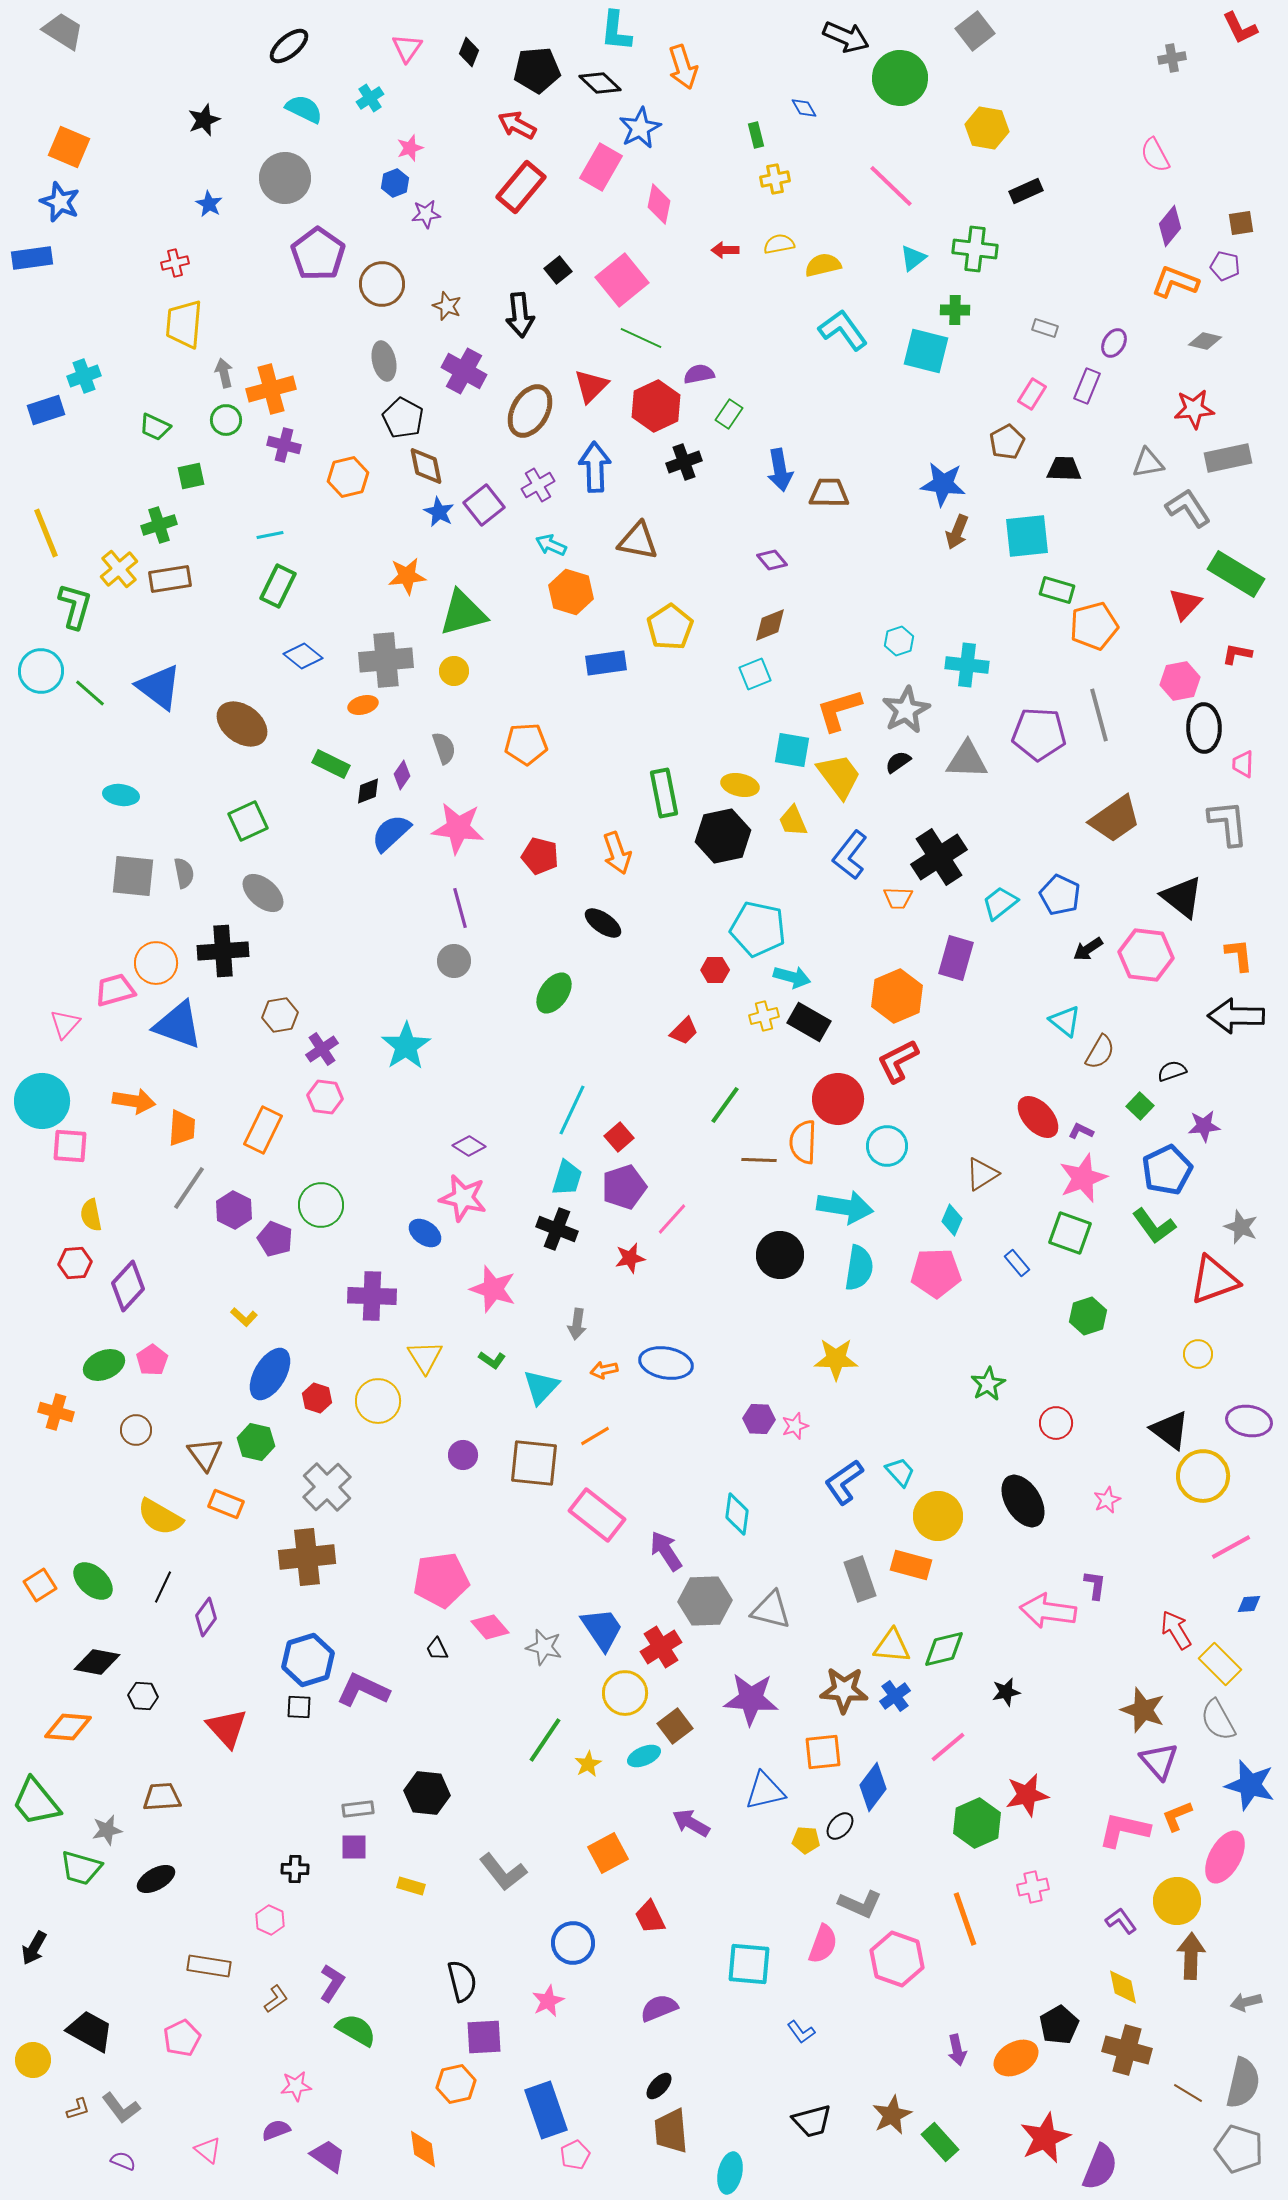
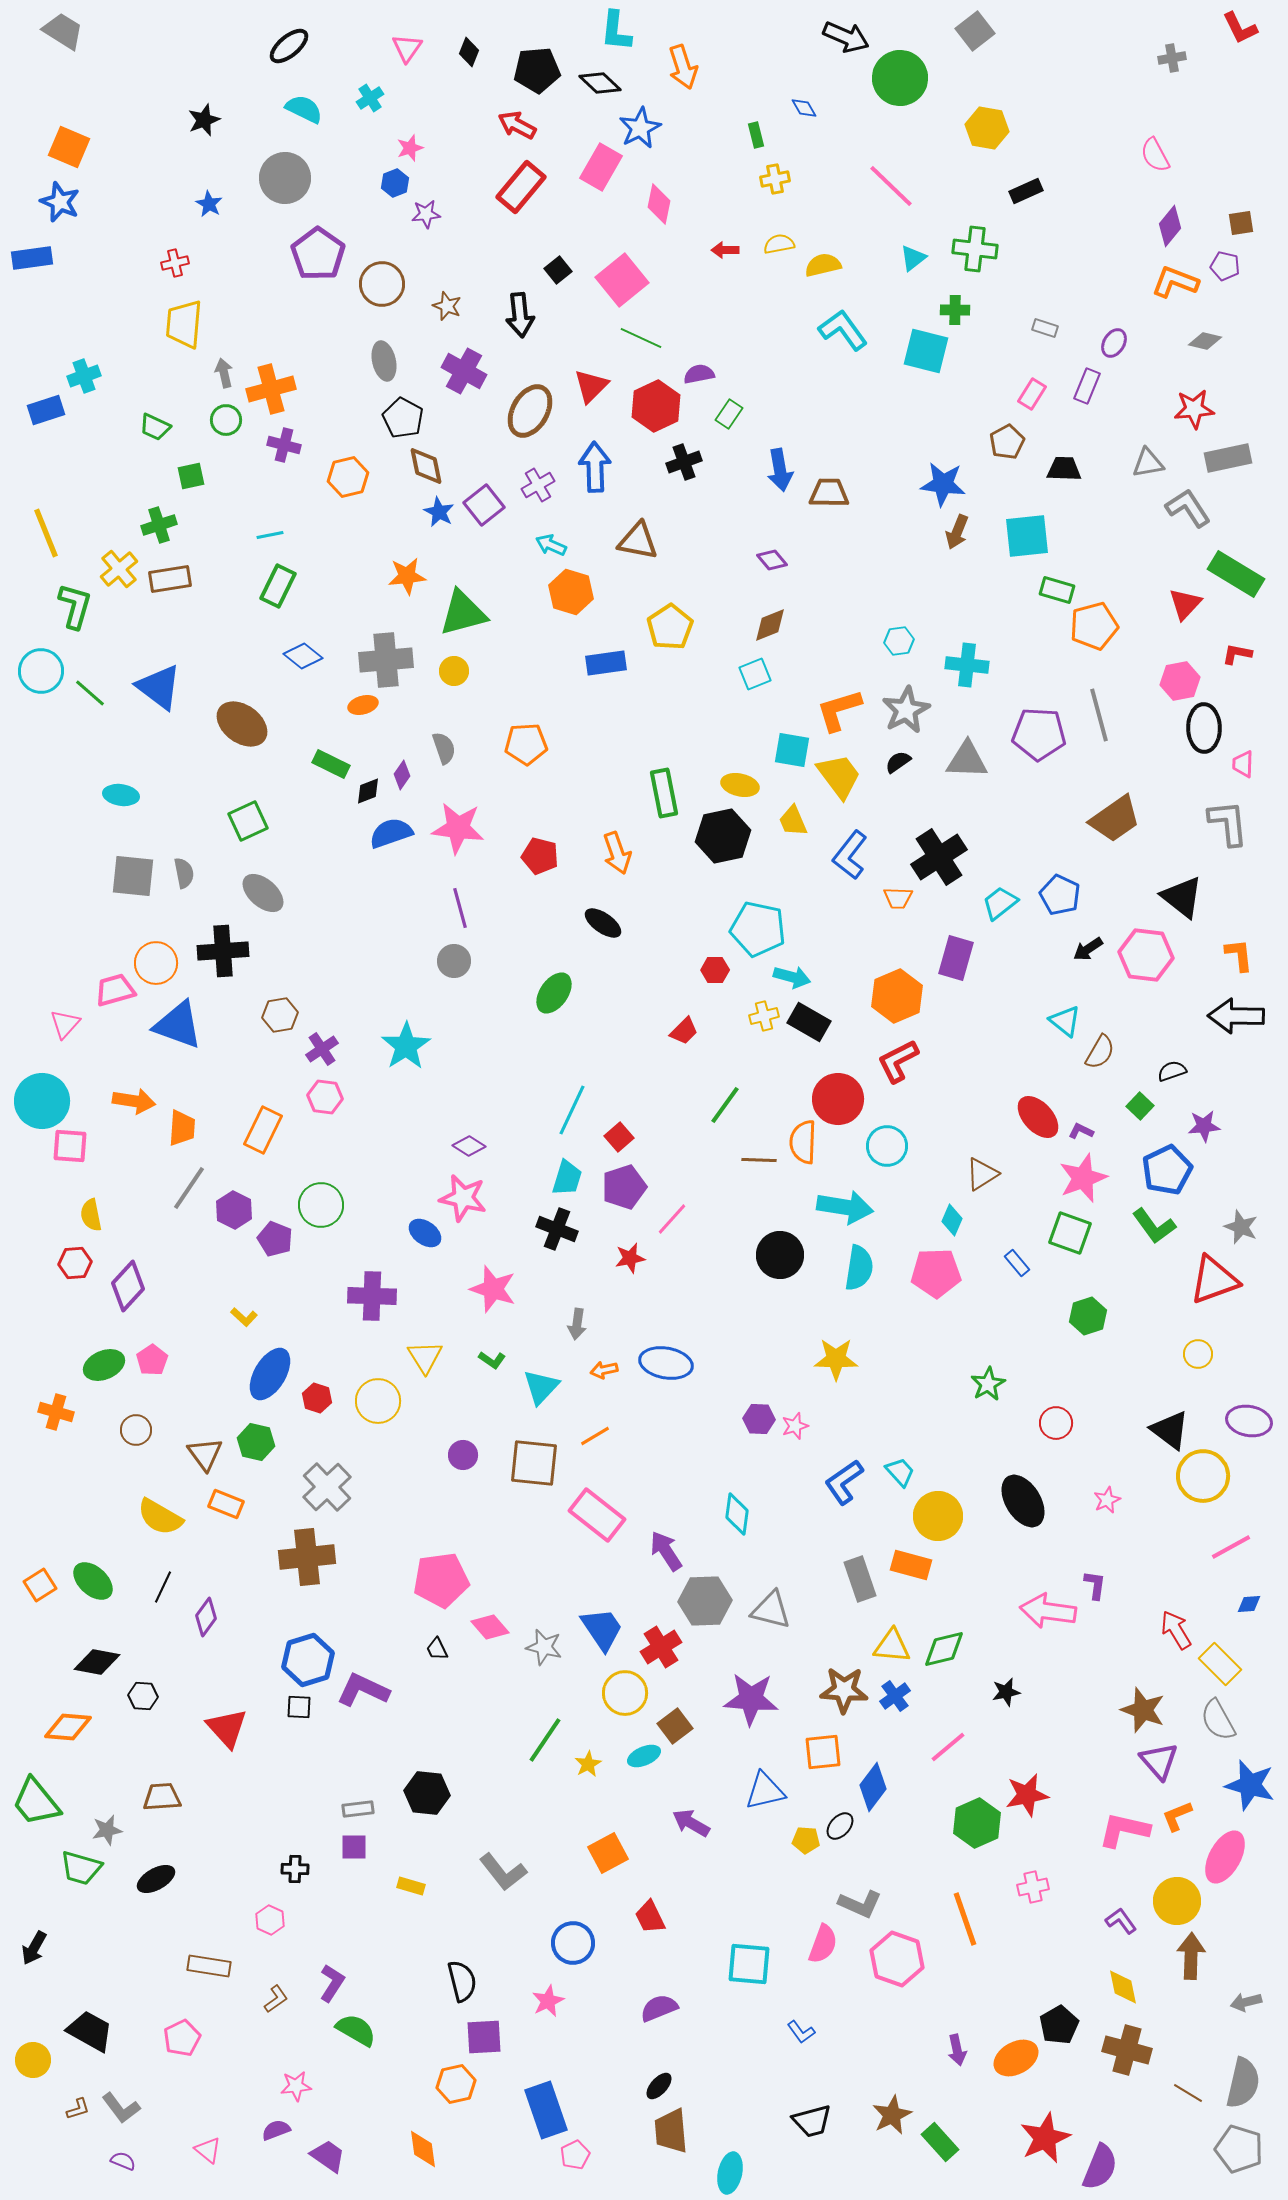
cyan hexagon at (899, 641): rotated 12 degrees clockwise
blue semicircle at (391, 833): rotated 24 degrees clockwise
